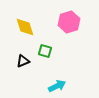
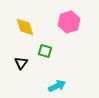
black triangle: moved 2 px left, 2 px down; rotated 32 degrees counterclockwise
